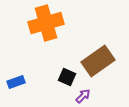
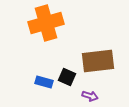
brown rectangle: rotated 28 degrees clockwise
blue rectangle: moved 28 px right; rotated 36 degrees clockwise
purple arrow: moved 7 px right; rotated 63 degrees clockwise
